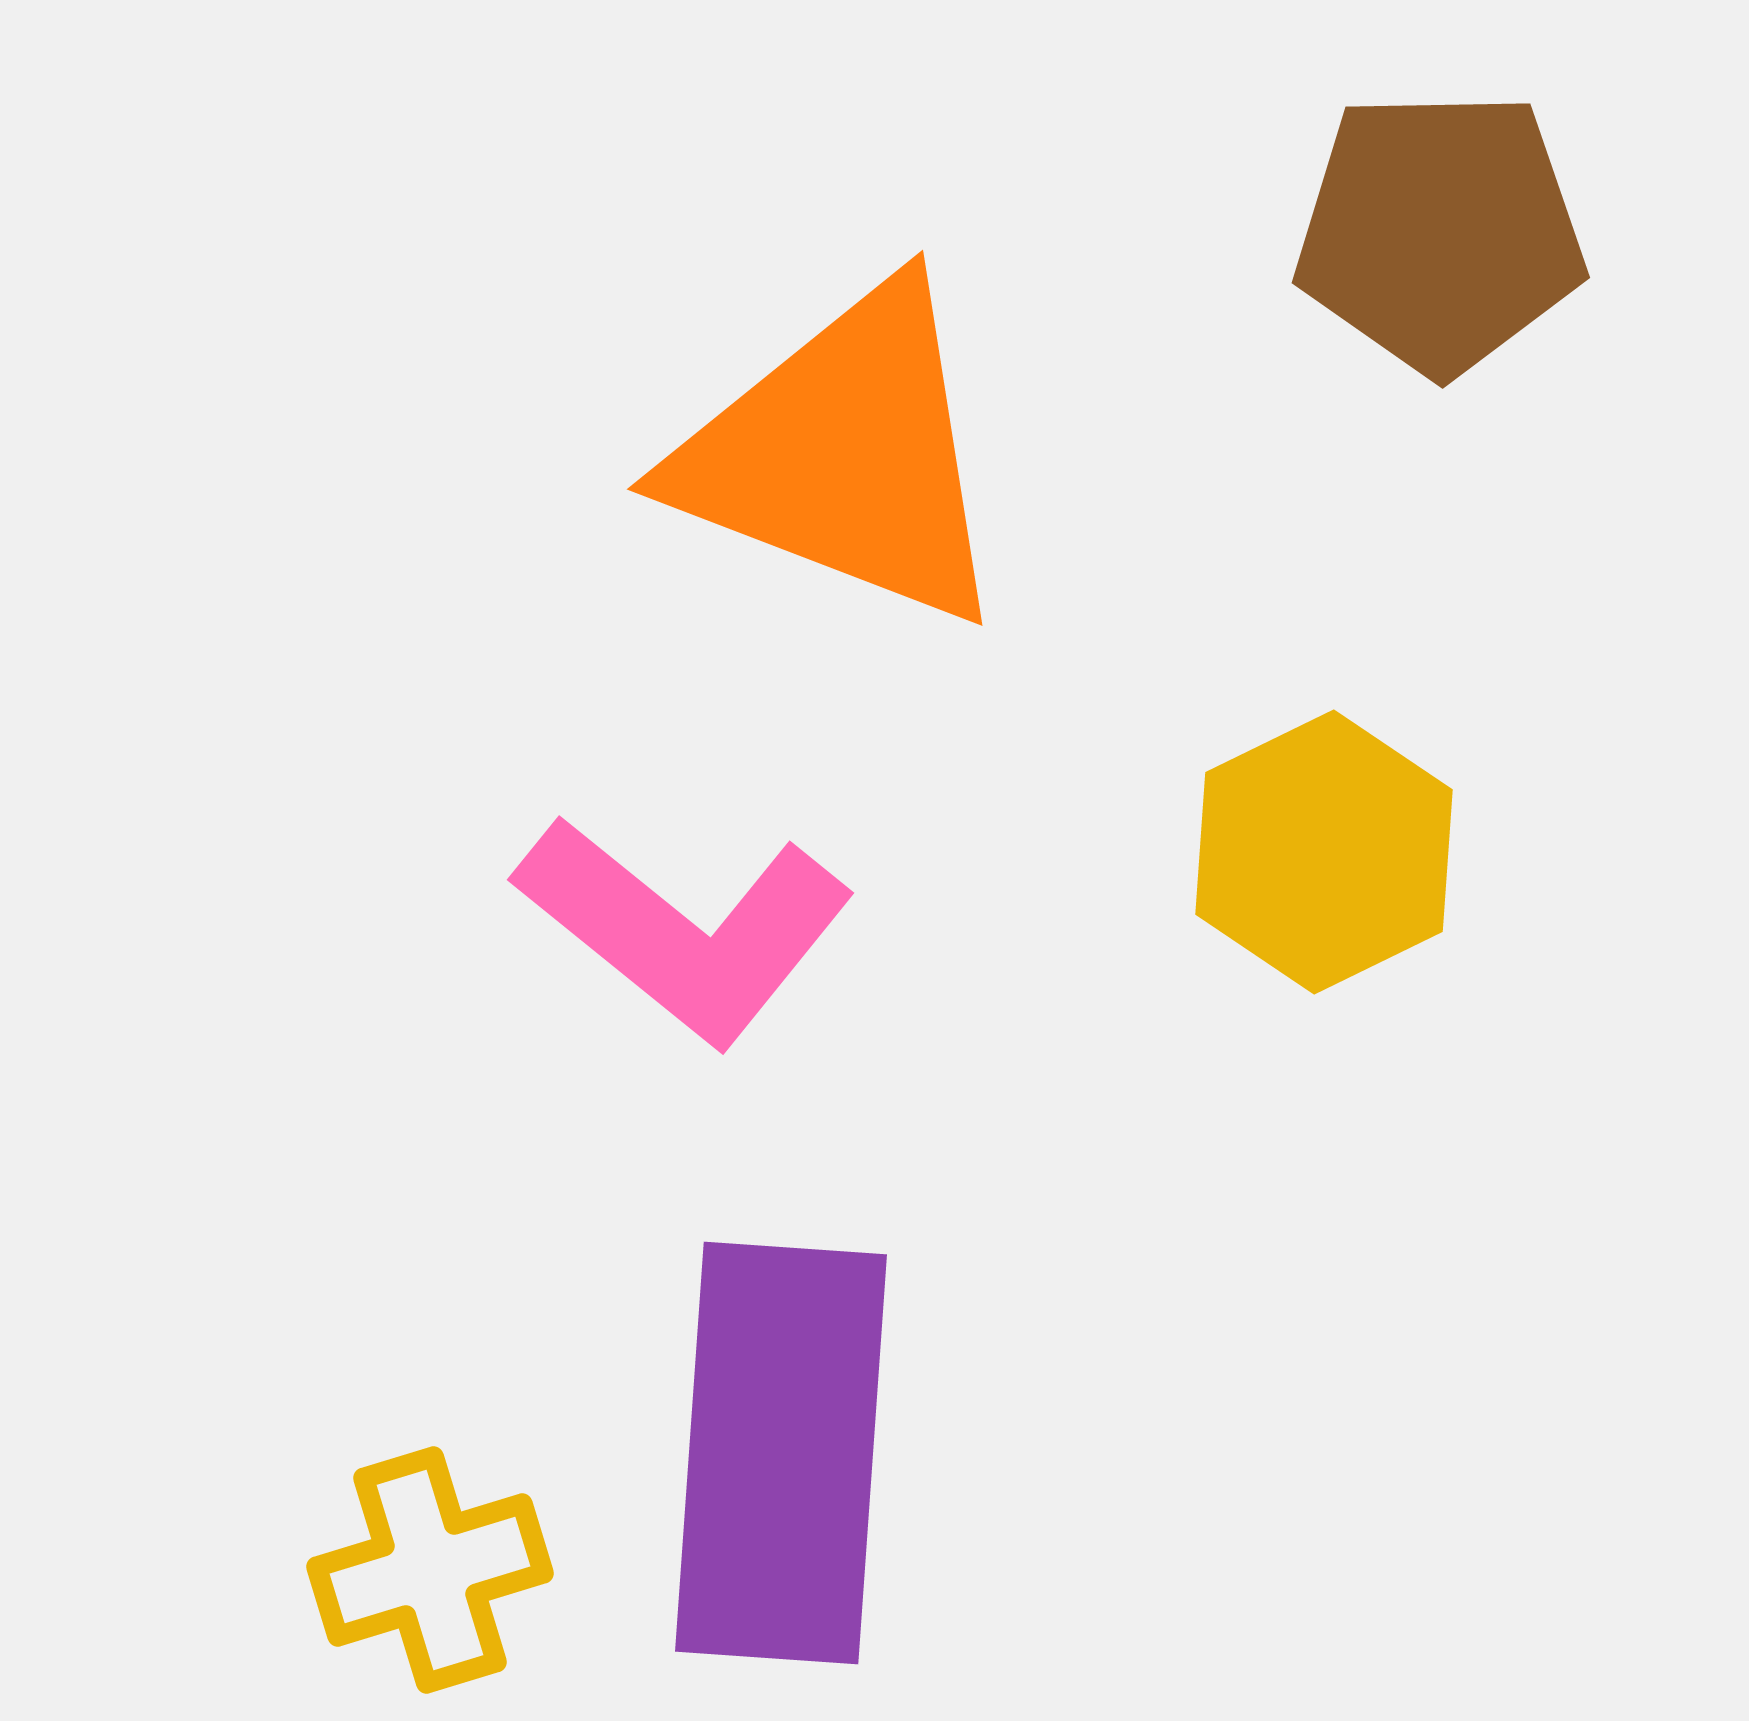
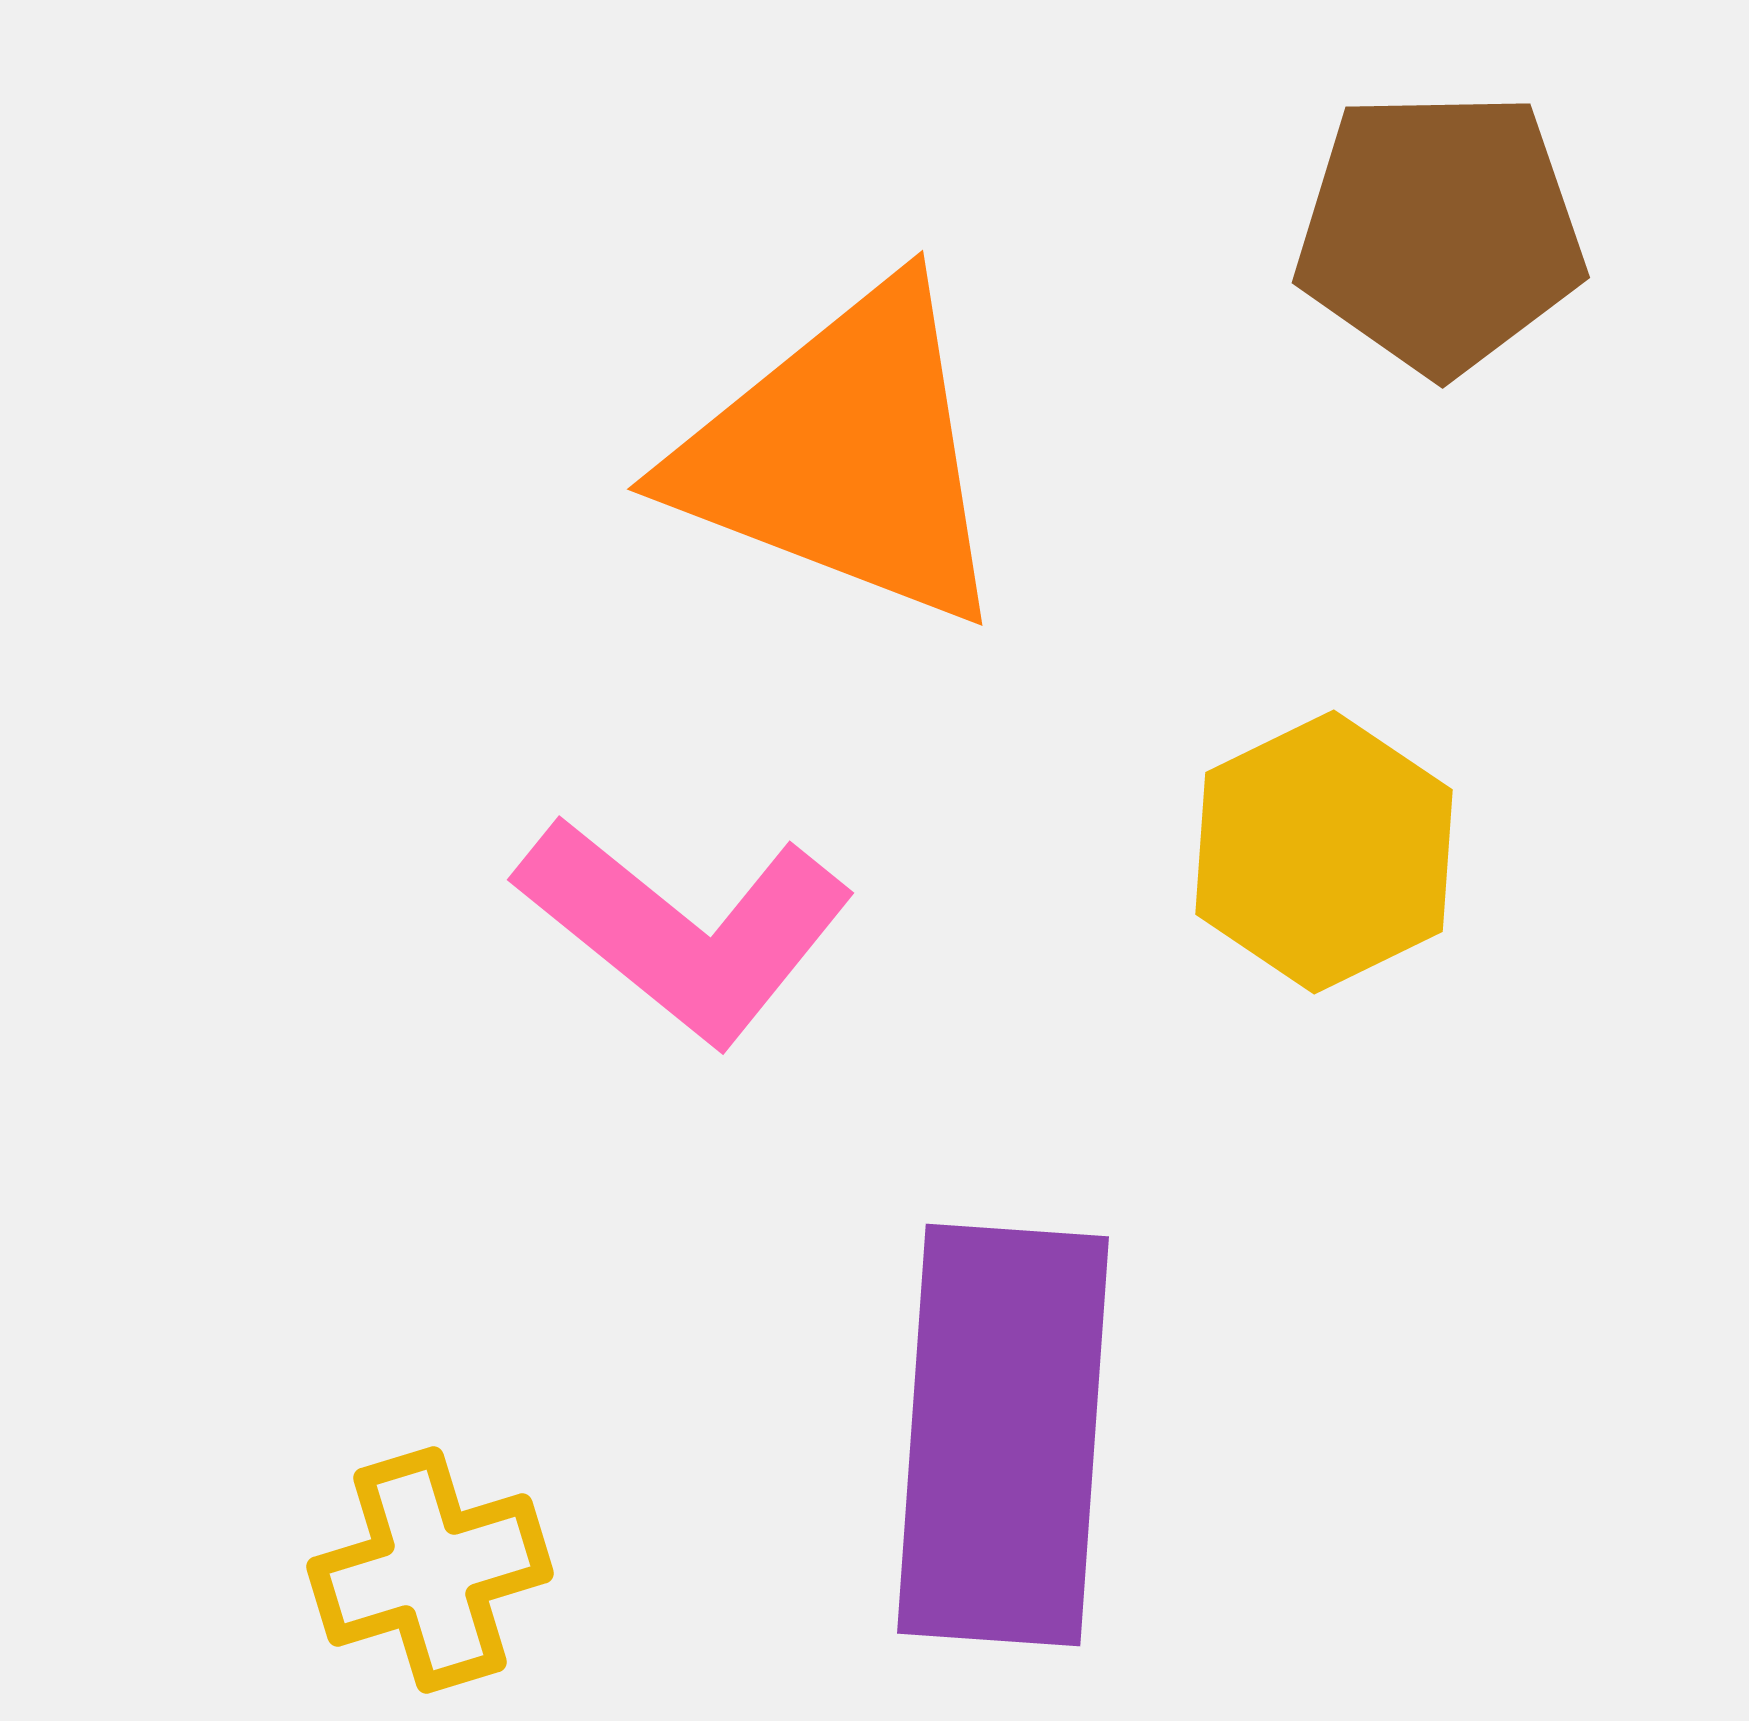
purple rectangle: moved 222 px right, 18 px up
